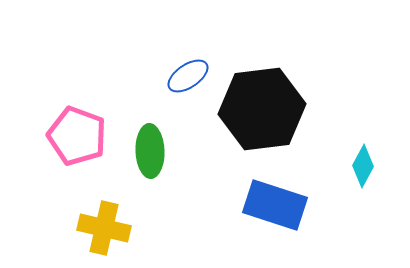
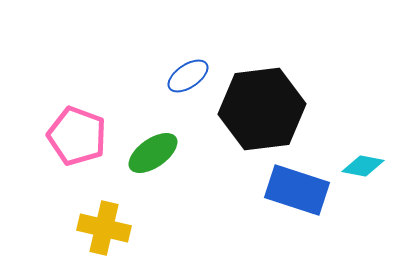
green ellipse: moved 3 px right, 2 px down; rotated 57 degrees clockwise
cyan diamond: rotated 72 degrees clockwise
blue rectangle: moved 22 px right, 15 px up
